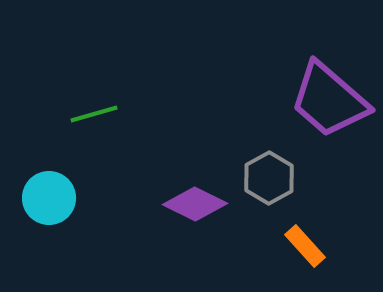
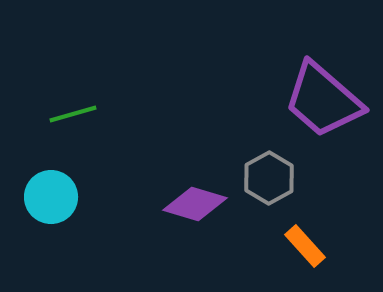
purple trapezoid: moved 6 px left
green line: moved 21 px left
cyan circle: moved 2 px right, 1 px up
purple diamond: rotated 10 degrees counterclockwise
